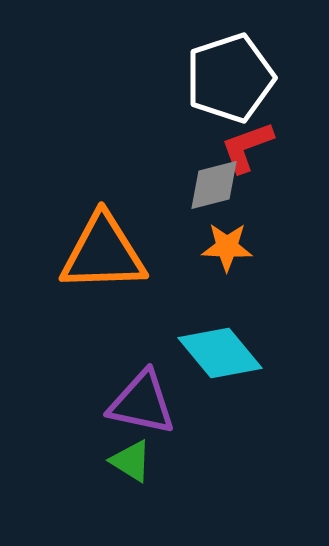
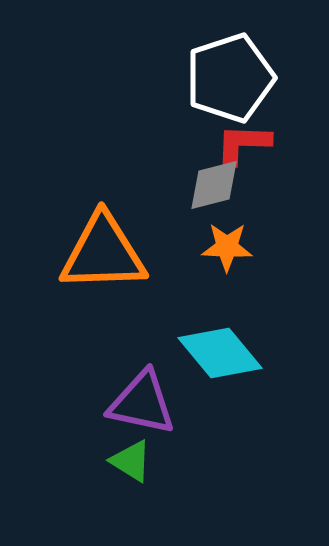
red L-shape: moved 4 px left, 3 px up; rotated 22 degrees clockwise
